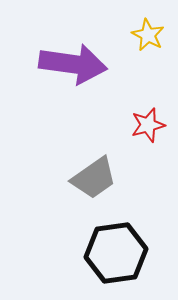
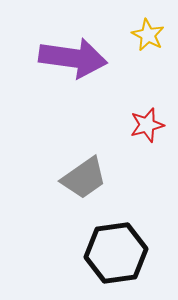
purple arrow: moved 6 px up
red star: moved 1 px left
gray trapezoid: moved 10 px left
